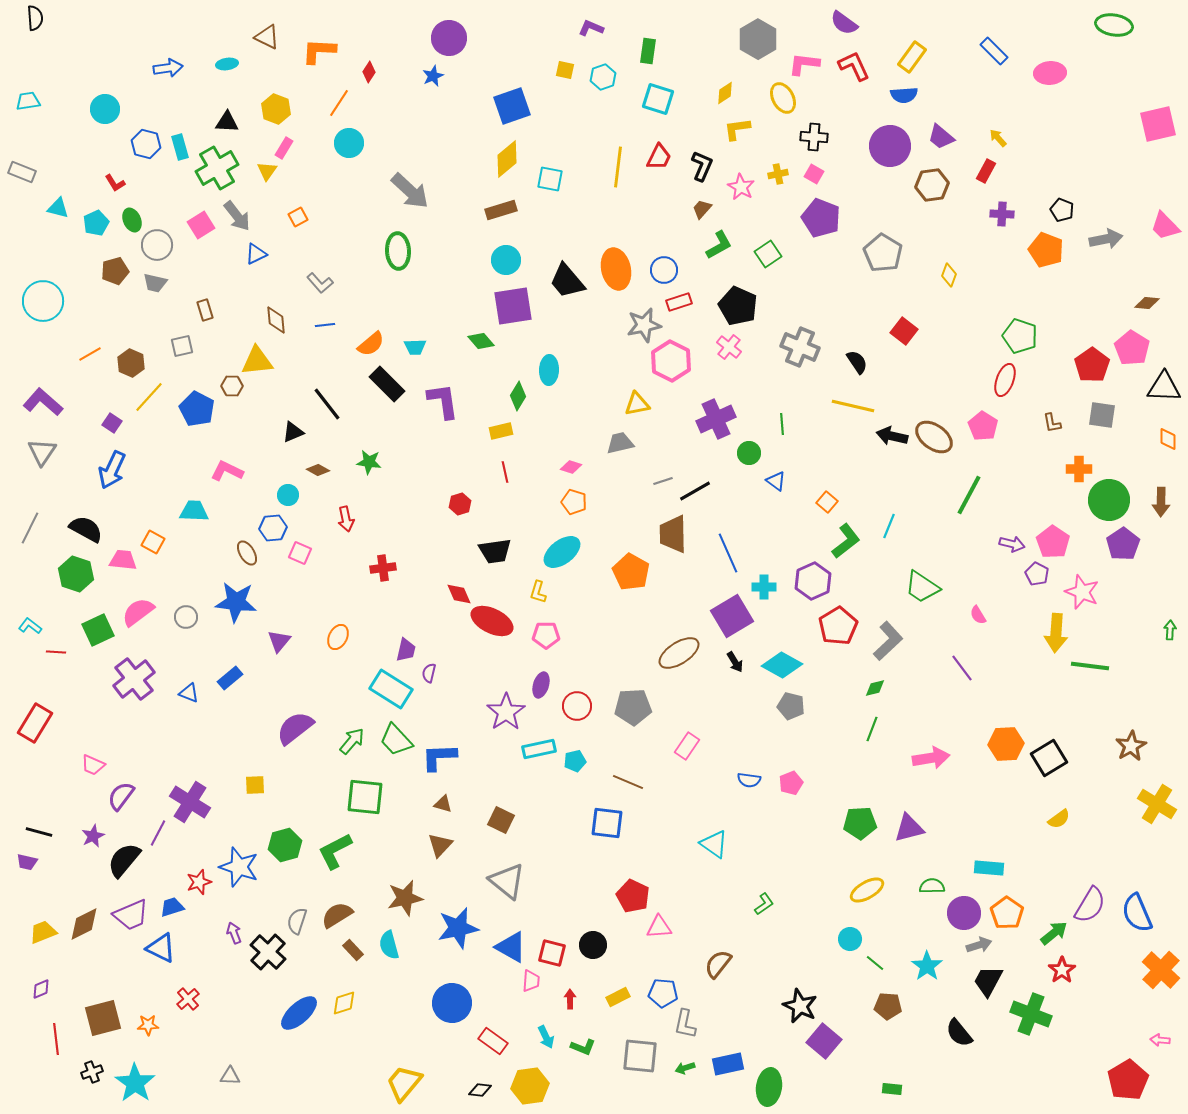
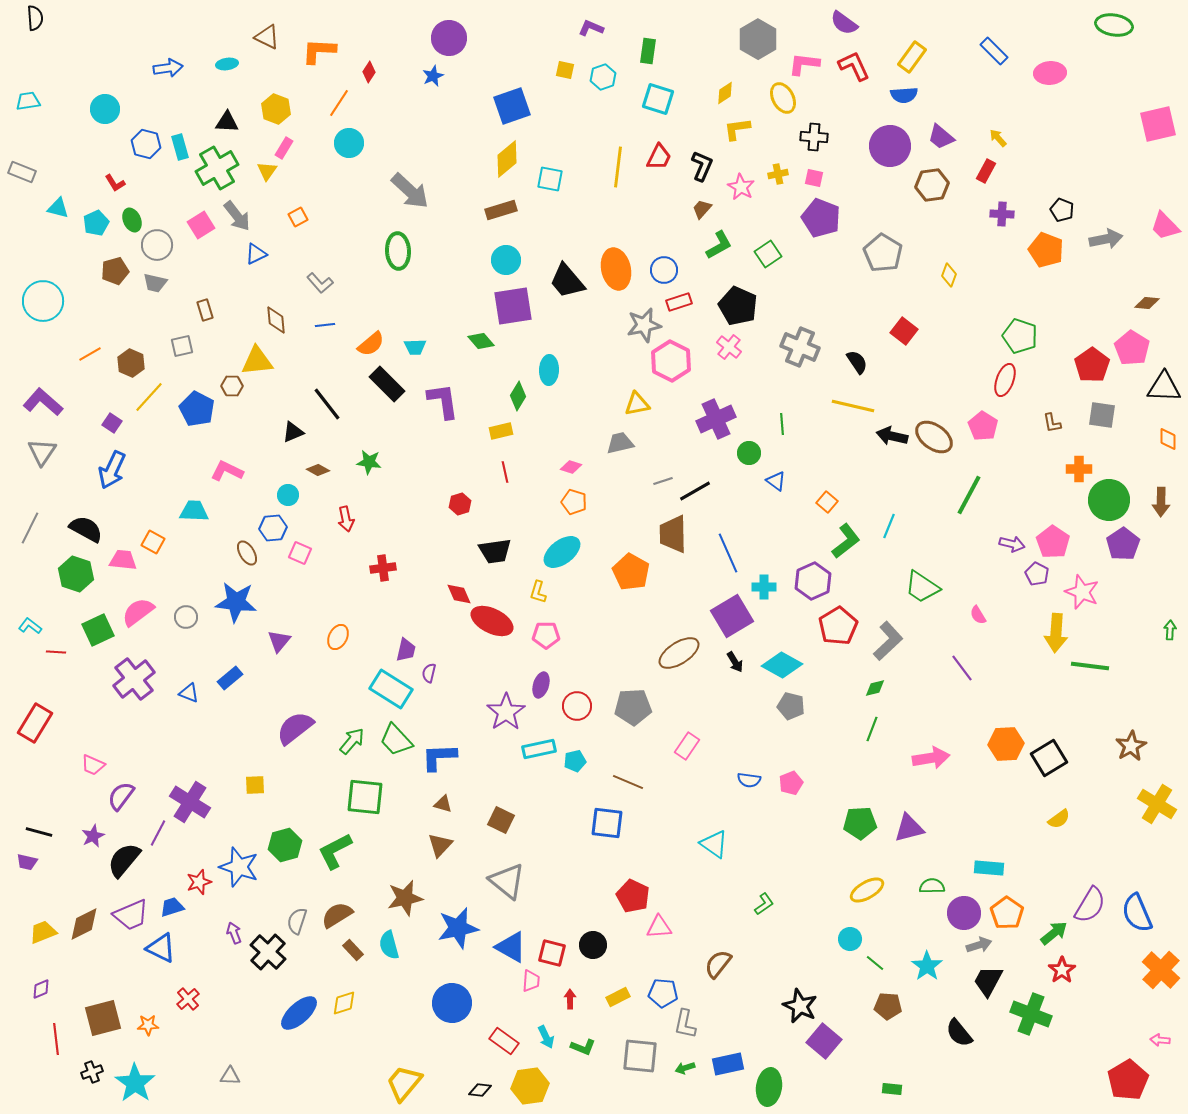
pink square at (814, 174): moved 4 px down; rotated 18 degrees counterclockwise
red rectangle at (493, 1041): moved 11 px right
